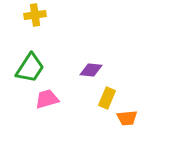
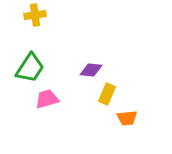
yellow rectangle: moved 4 px up
